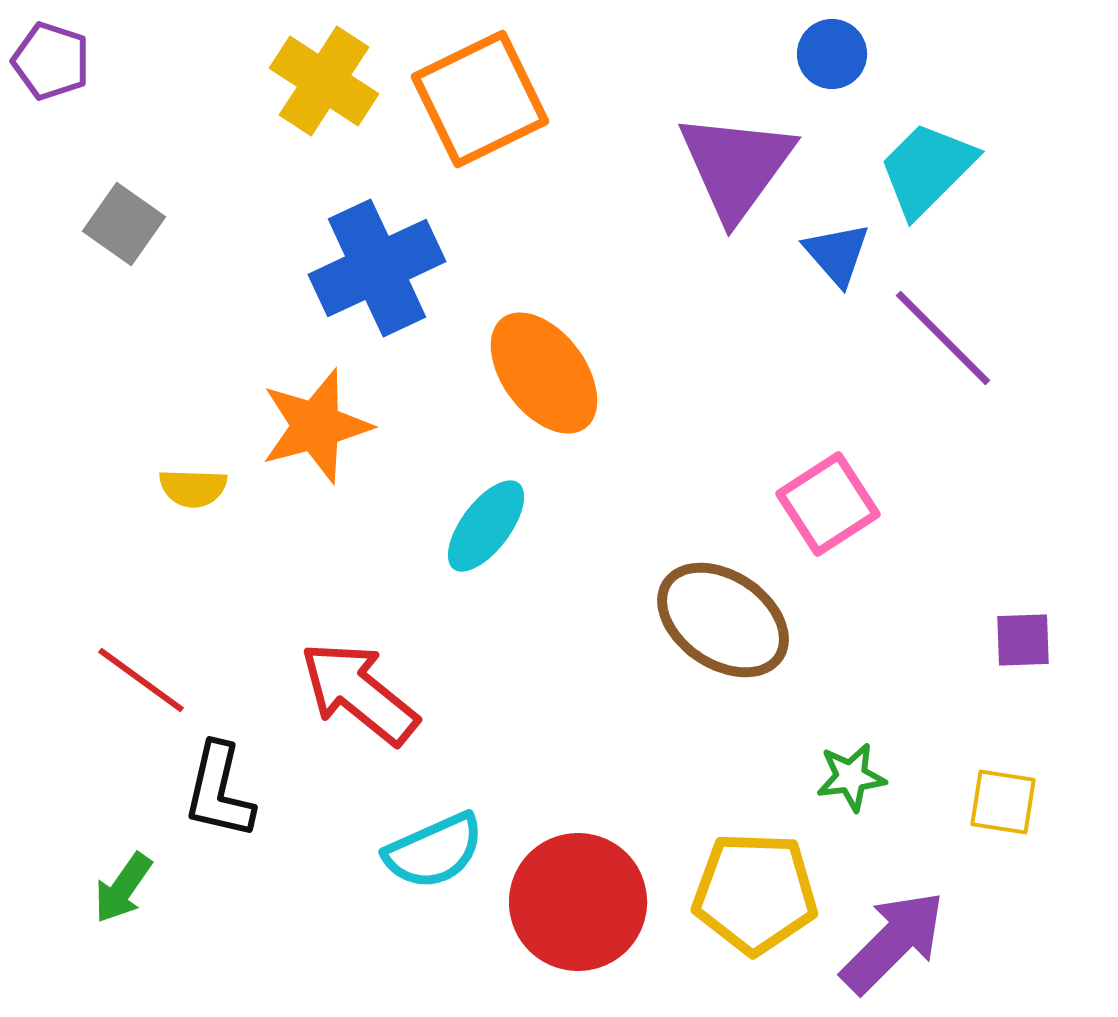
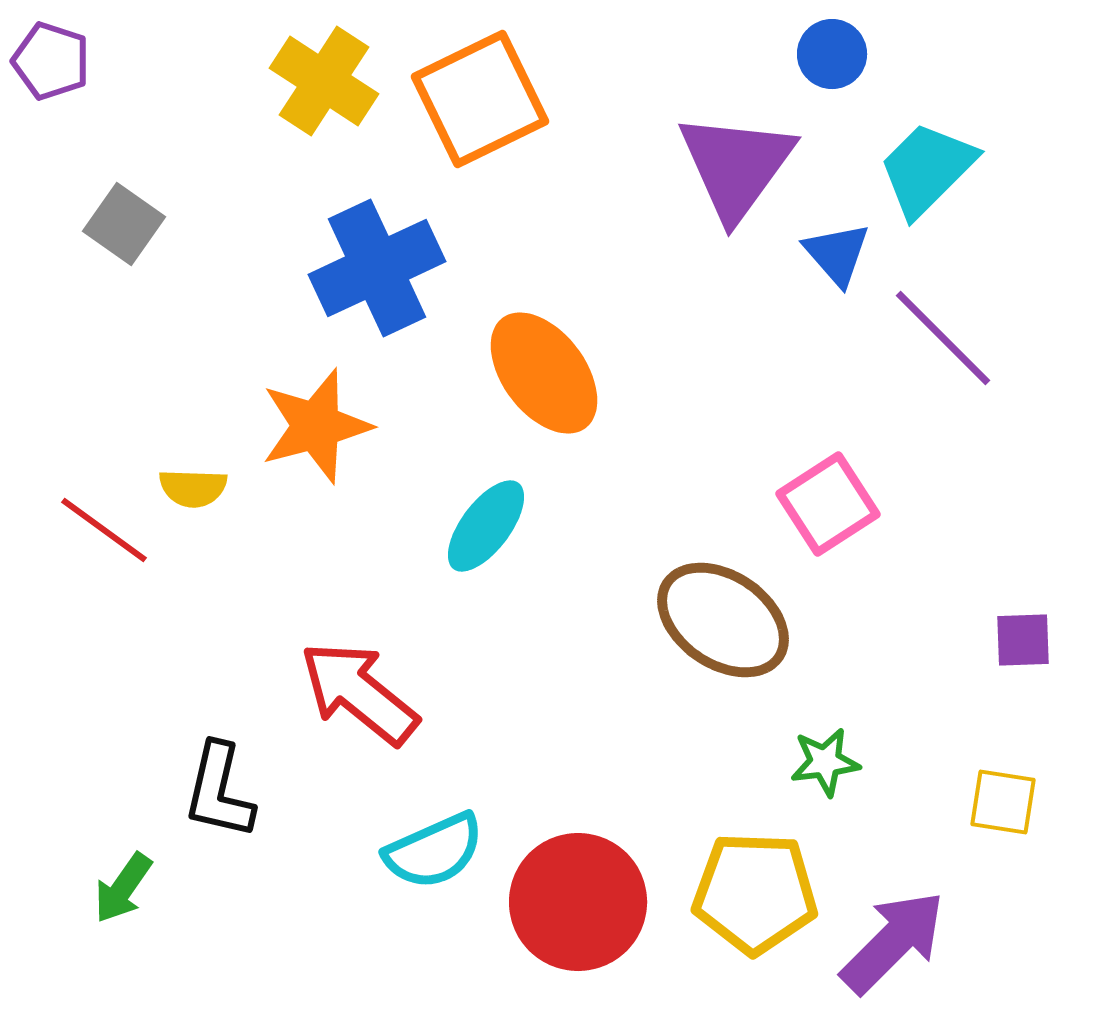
red line: moved 37 px left, 150 px up
green star: moved 26 px left, 15 px up
